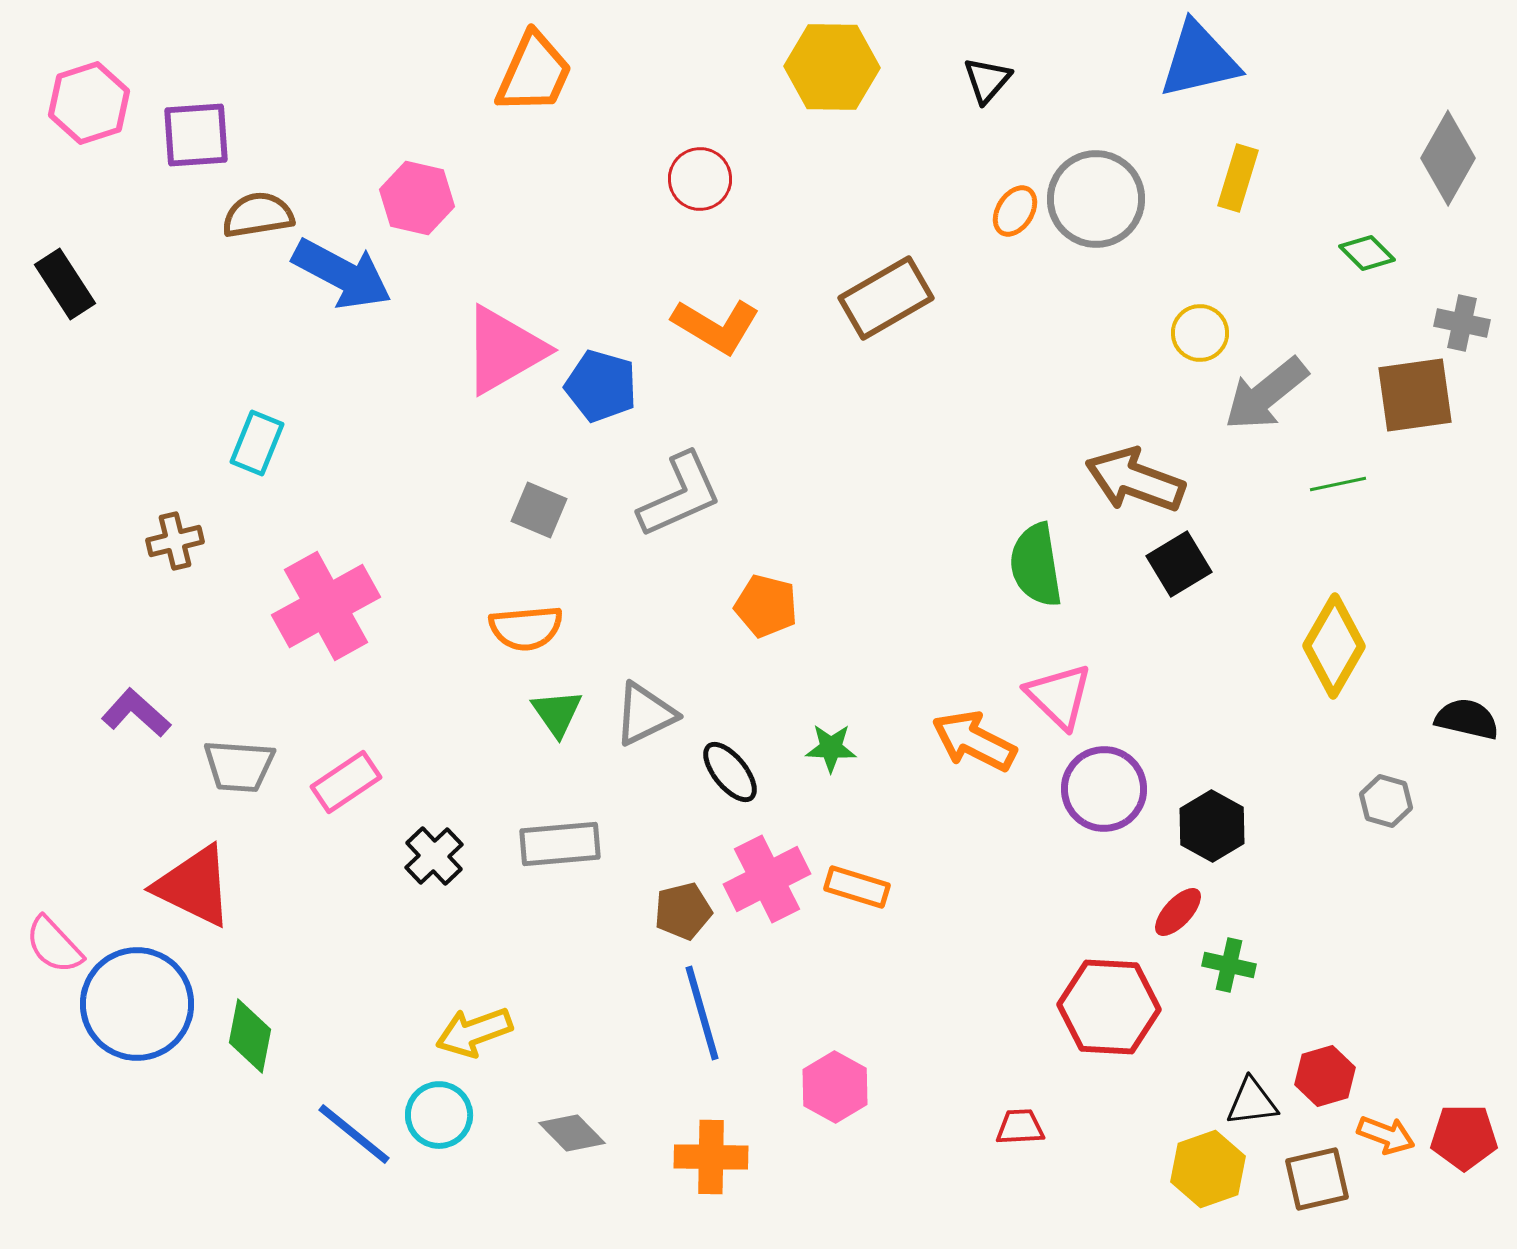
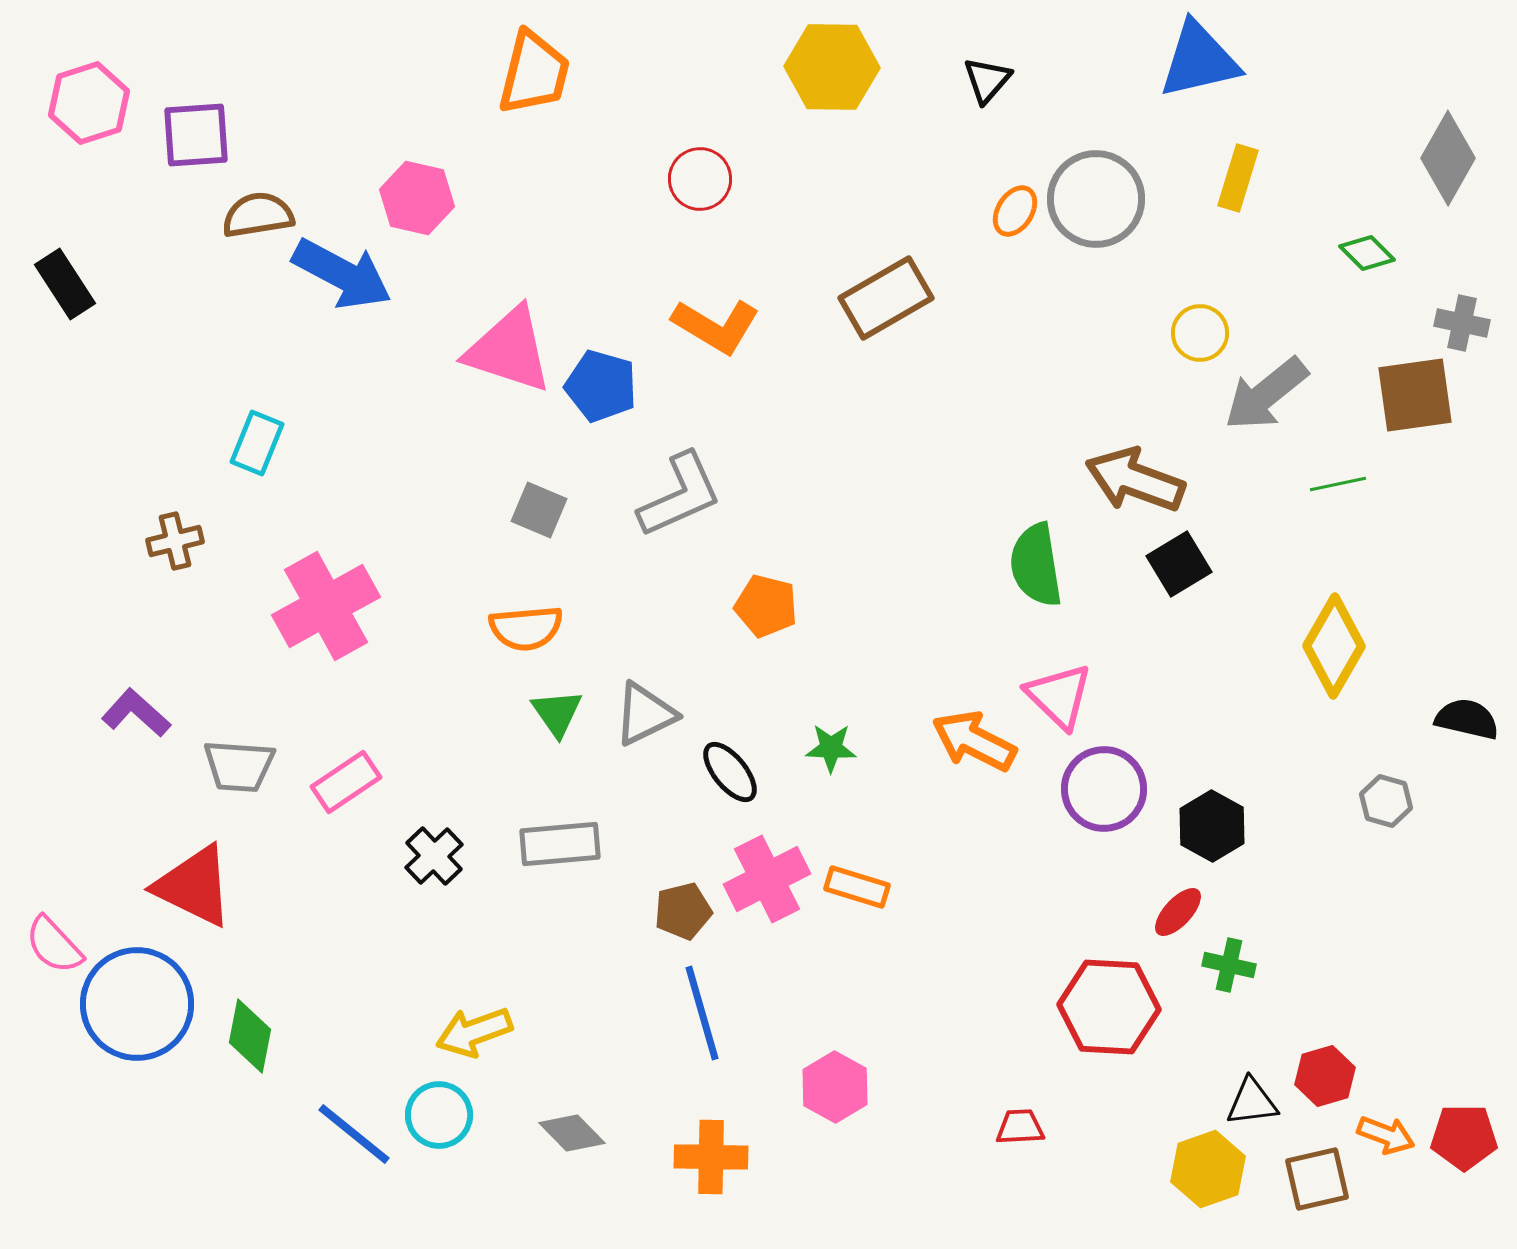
orange trapezoid at (534, 73): rotated 10 degrees counterclockwise
pink triangle at (504, 350): moved 5 px right; rotated 48 degrees clockwise
